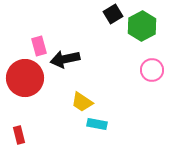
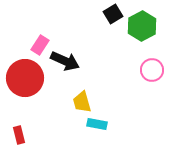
pink rectangle: moved 1 px right, 1 px up; rotated 48 degrees clockwise
black arrow: moved 2 px down; rotated 144 degrees counterclockwise
yellow trapezoid: rotated 40 degrees clockwise
